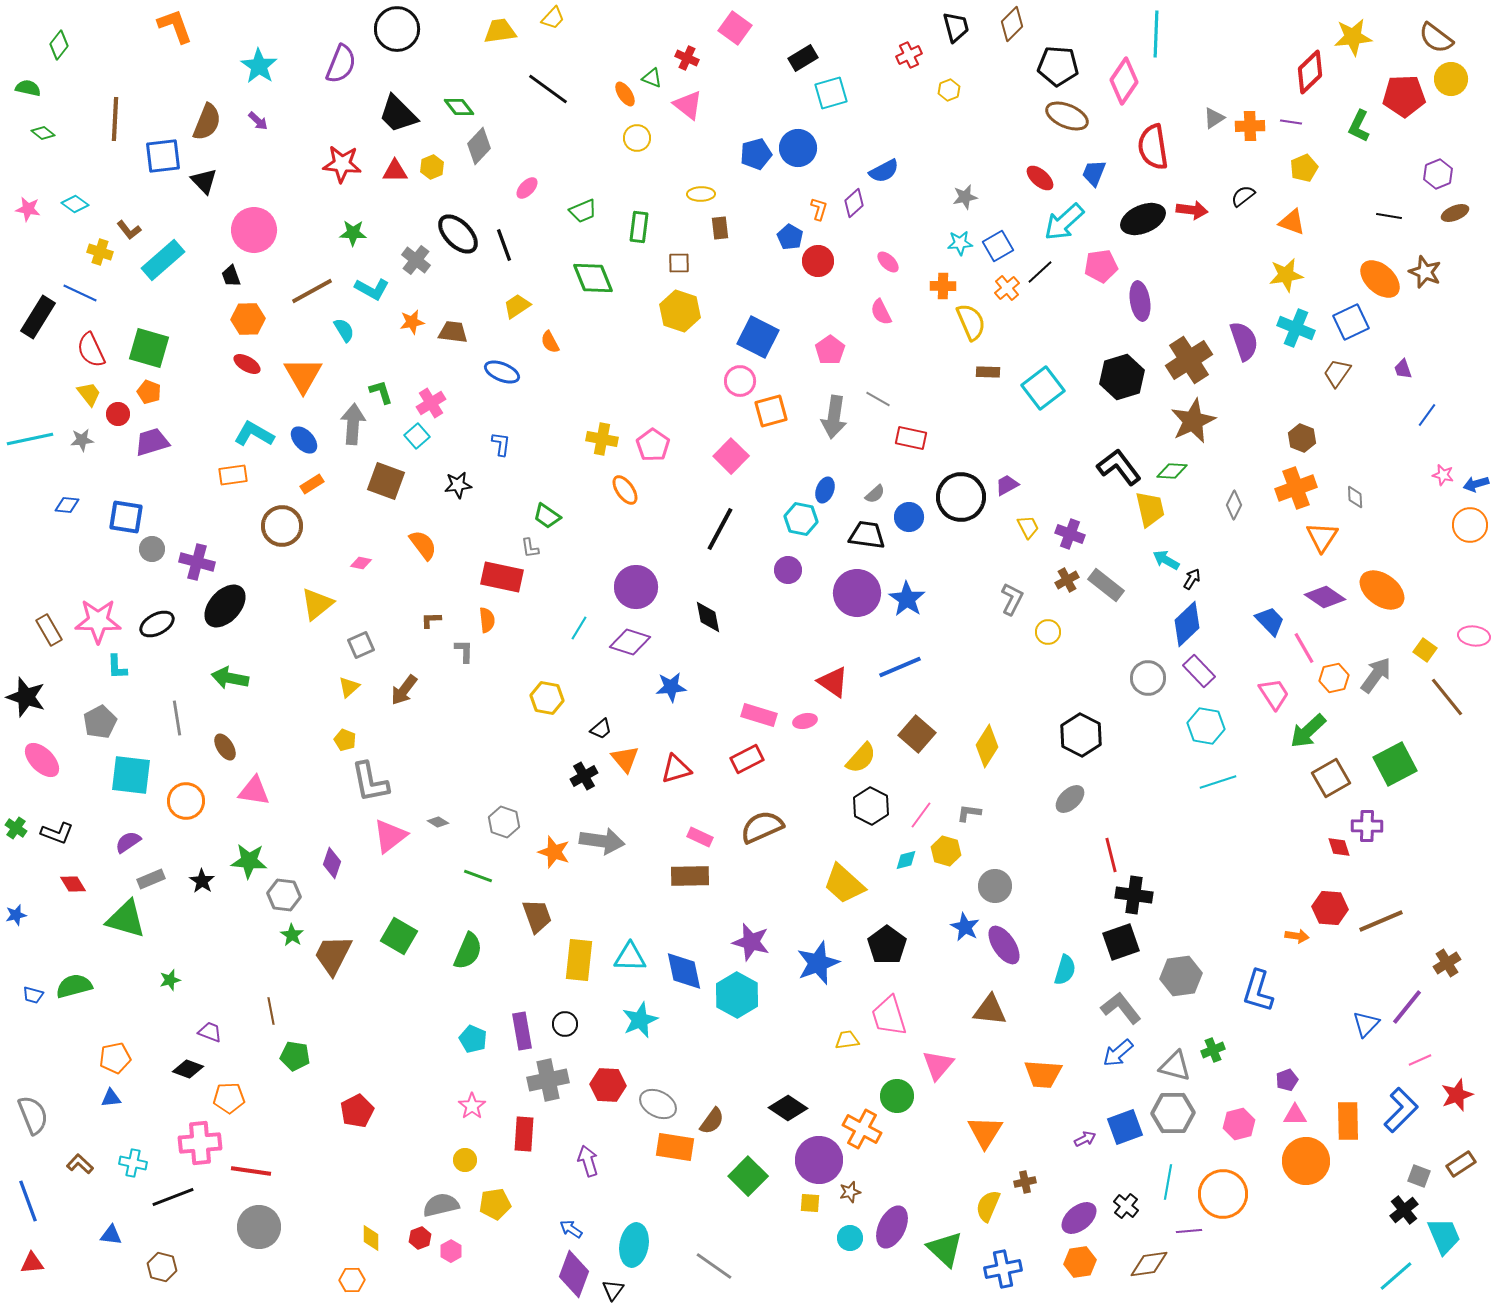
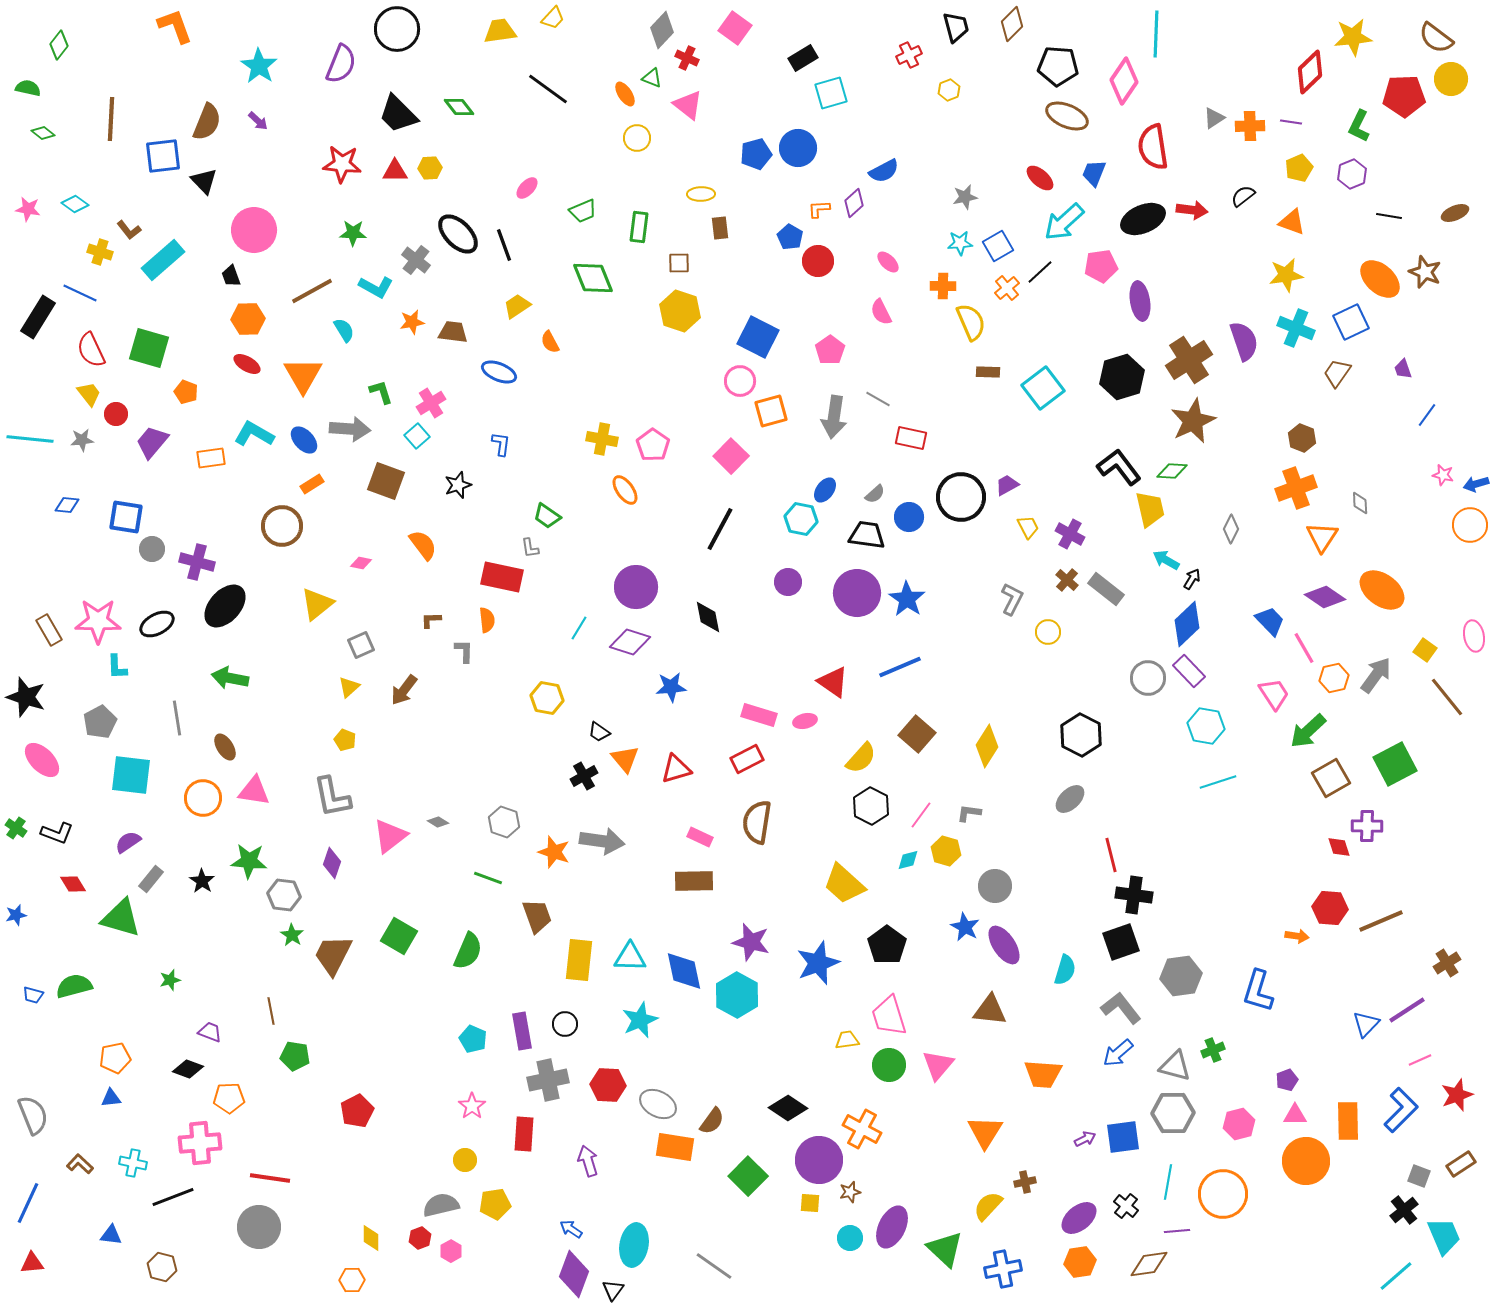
brown line at (115, 119): moved 4 px left
gray diamond at (479, 146): moved 183 px right, 116 px up
yellow hexagon at (432, 167): moved 2 px left, 1 px down; rotated 20 degrees clockwise
yellow pentagon at (1304, 168): moved 5 px left
purple hexagon at (1438, 174): moved 86 px left
orange L-shape at (819, 209): rotated 110 degrees counterclockwise
cyan L-shape at (372, 289): moved 4 px right, 2 px up
blue ellipse at (502, 372): moved 3 px left
orange pentagon at (149, 392): moved 37 px right
red circle at (118, 414): moved 2 px left
gray arrow at (353, 424): moved 3 px left, 5 px down; rotated 90 degrees clockwise
cyan line at (30, 439): rotated 18 degrees clockwise
purple trapezoid at (152, 442): rotated 33 degrees counterclockwise
orange rectangle at (233, 475): moved 22 px left, 17 px up
black star at (458, 485): rotated 12 degrees counterclockwise
blue ellipse at (825, 490): rotated 15 degrees clockwise
gray diamond at (1355, 497): moved 5 px right, 6 px down
gray diamond at (1234, 505): moved 3 px left, 24 px down
purple cross at (1070, 534): rotated 8 degrees clockwise
purple circle at (788, 570): moved 12 px down
brown cross at (1067, 580): rotated 20 degrees counterclockwise
gray rectangle at (1106, 585): moved 4 px down
pink ellipse at (1474, 636): rotated 72 degrees clockwise
purple rectangle at (1199, 671): moved 10 px left
black trapezoid at (601, 729): moved 2 px left, 3 px down; rotated 75 degrees clockwise
gray L-shape at (370, 782): moved 38 px left, 15 px down
orange circle at (186, 801): moved 17 px right, 3 px up
brown semicircle at (762, 827): moved 5 px left, 5 px up; rotated 57 degrees counterclockwise
cyan diamond at (906, 860): moved 2 px right
green line at (478, 876): moved 10 px right, 2 px down
brown rectangle at (690, 876): moved 4 px right, 5 px down
gray rectangle at (151, 879): rotated 28 degrees counterclockwise
green triangle at (126, 919): moved 5 px left, 1 px up
purple line at (1407, 1007): moved 3 px down; rotated 18 degrees clockwise
green circle at (897, 1096): moved 8 px left, 31 px up
blue square at (1125, 1127): moved 2 px left, 10 px down; rotated 12 degrees clockwise
red line at (251, 1171): moved 19 px right, 7 px down
blue line at (28, 1201): moved 2 px down; rotated 45 degrees clockwise
yellow semicircle at (988, 1206): rotated 20 degrees clockwise
purple line at (1189, 1231): moved 12 px left
